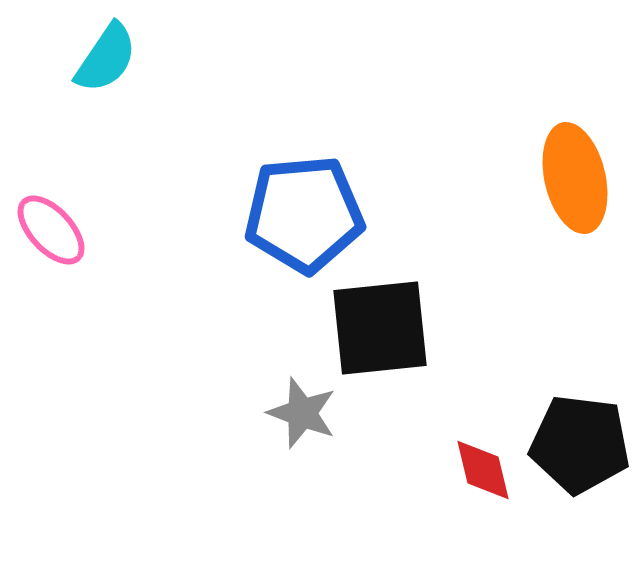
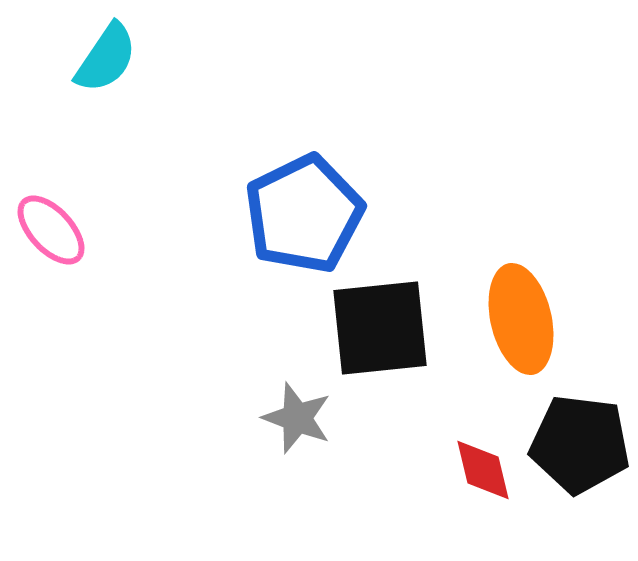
orange ellipse: moved 54 px left, 141 px down
blue pentagon: rotated 21 degrees counterclockwise
gray star: moved 5 px left, 5 px down
